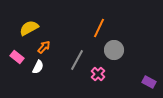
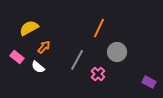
gray circle: moved 3 px right, 2 px down
white semicircle: rotated 104 degrees clockwise
